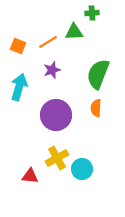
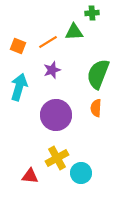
cyan circle: moved 1 px left, 4 px down
